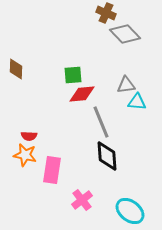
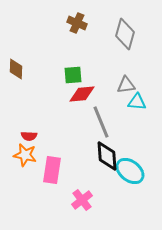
brown cross: moved 29 px left, 10 px down
gray diamond: rotated 60 degrees clockwise
cyan ellipse: moved 40 px up
